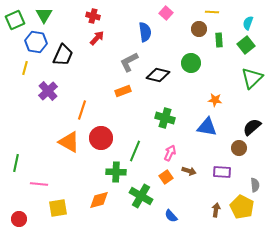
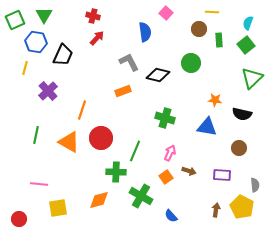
gray L-shape at (129, 62): rotated 90 degrees clockwise
black semicircle at (252, 127): moved 10 px left, 13 px up; rotated 126 degrees counterclockwise
green line at (16, 163): moved 20 px right, 28 px up
purple rectangle at (222, 172): moved 3 px down
